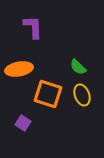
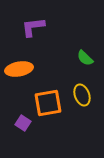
purple L-shape: rotated 95 degrees counterclockwise
green semicircle: moved 7 px right, 9 px up
orange square: moved 9 px down; rotated 28 degrees counterclockwise
